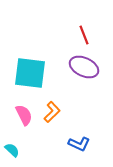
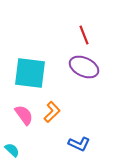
pink semicircle: rotated 10 degrees counterclockwise
